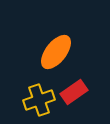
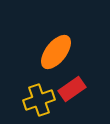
red rectangle: moved 2 px left, 3 px up
